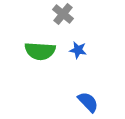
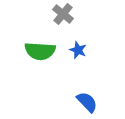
blue star: rotated 12 degrees clockwise
blue semicircle: moved 1 px left
